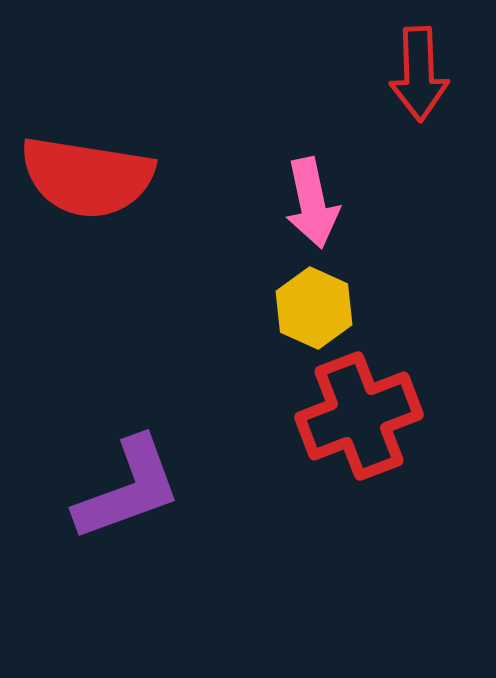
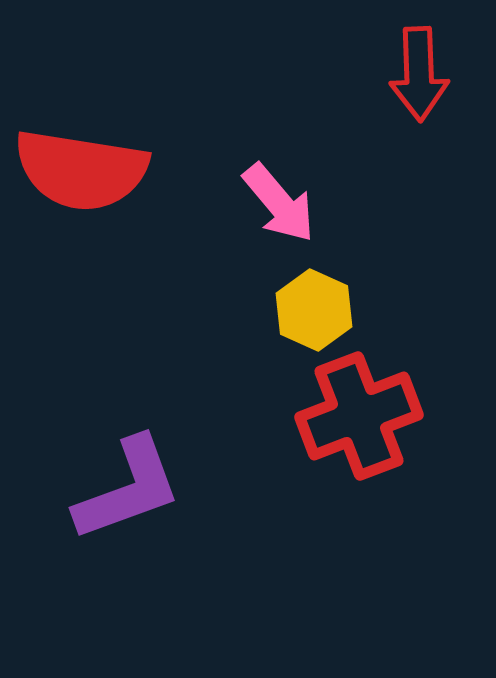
red semicircle: moved 6 px left, 7 px up
pink arrow: moved 33 px left; rotated 28 degrees counterclockwise
yellow hexagon: moved 2 px down
